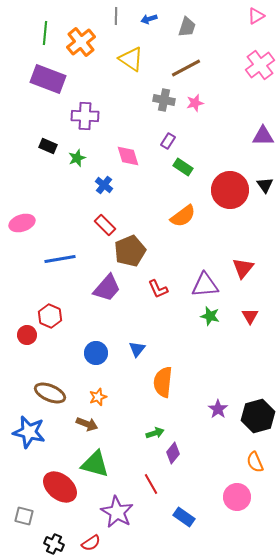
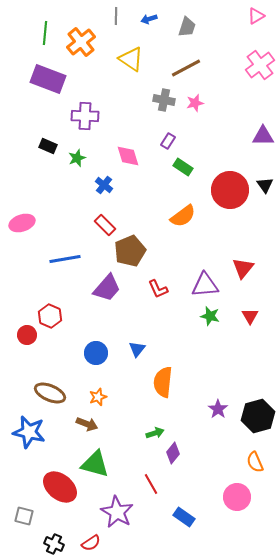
blue line at (60, 259): moved 5 px right
